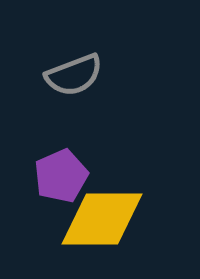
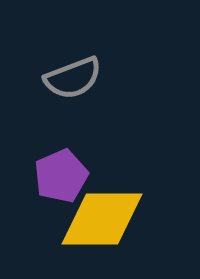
gray semicircle: moved 1 px left, 3 px down
